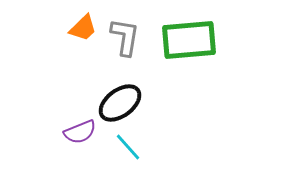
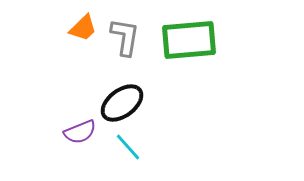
black ellipse: moved 2 px right
